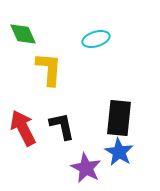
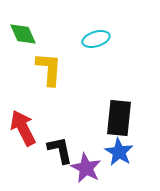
black L-shape: moved 2 px left, 24 px down
